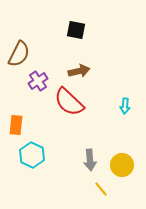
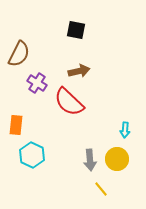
purple cross: moved 1 px left, 2 px down; rotated 24 degrees counterclockwise
cyan arrow: moved 24 px down
yellow circle: moved 5 px left, 6 px up
